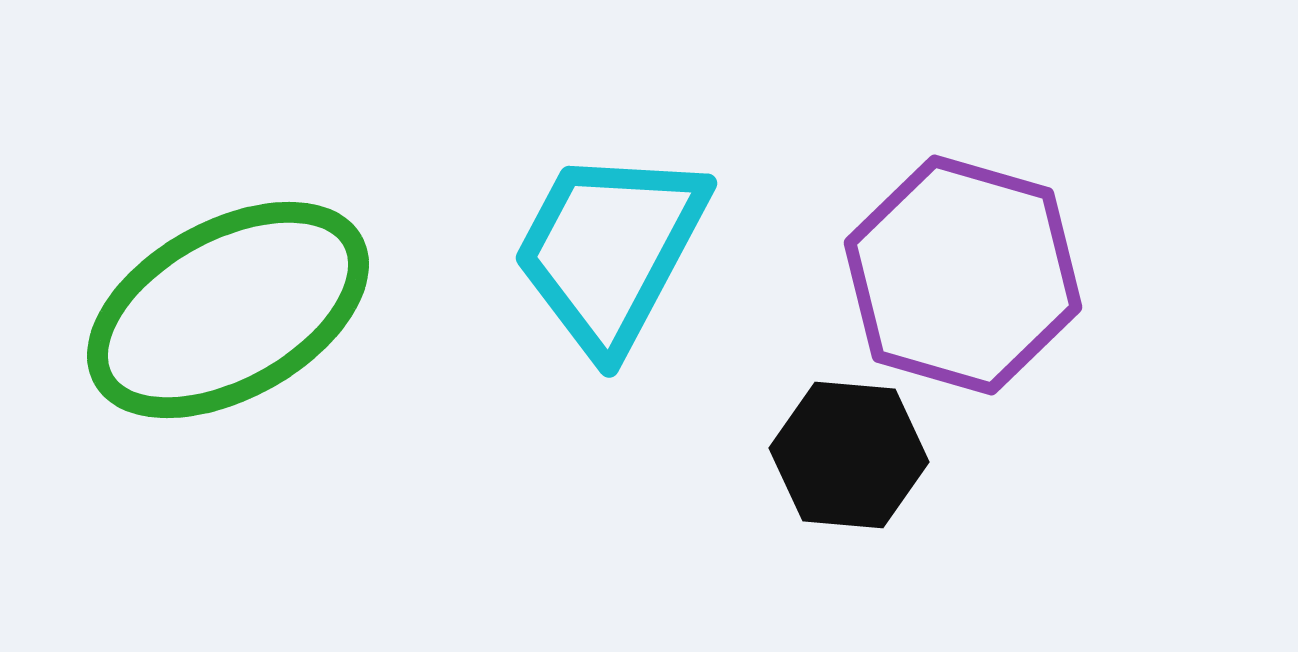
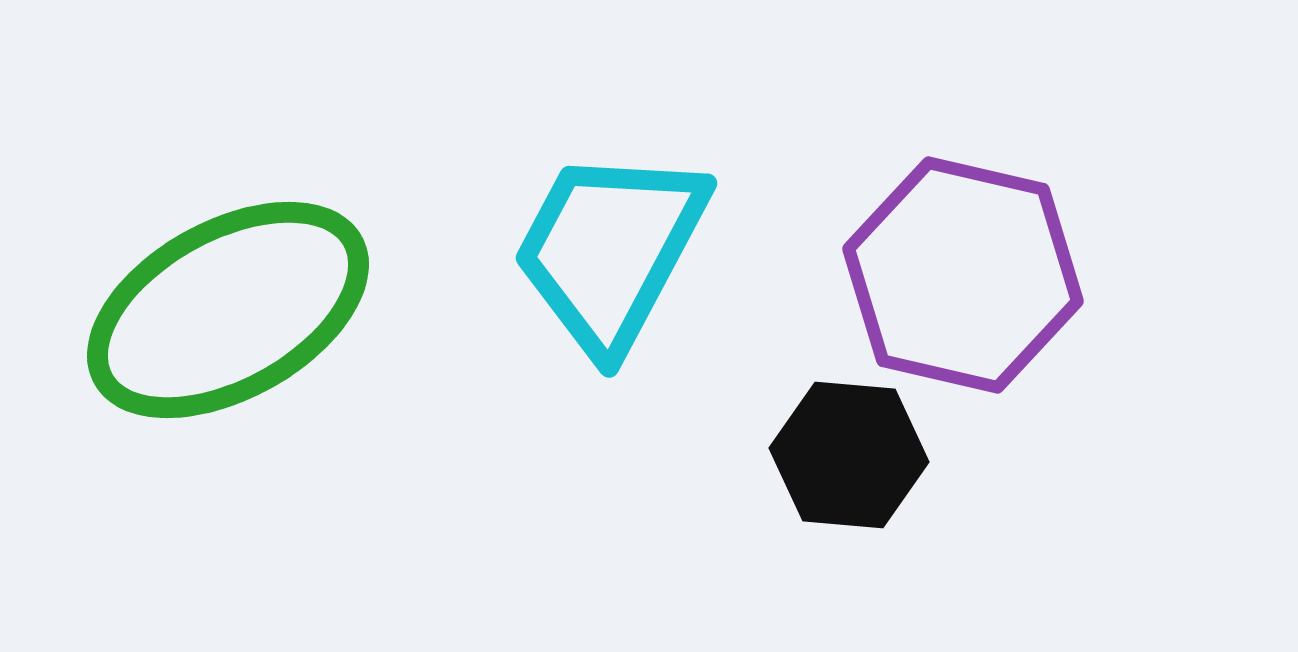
purple hexagon: rotated 3 degrees counterclockwise
